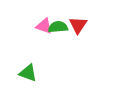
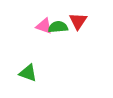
red triangle: moved 4 px up
